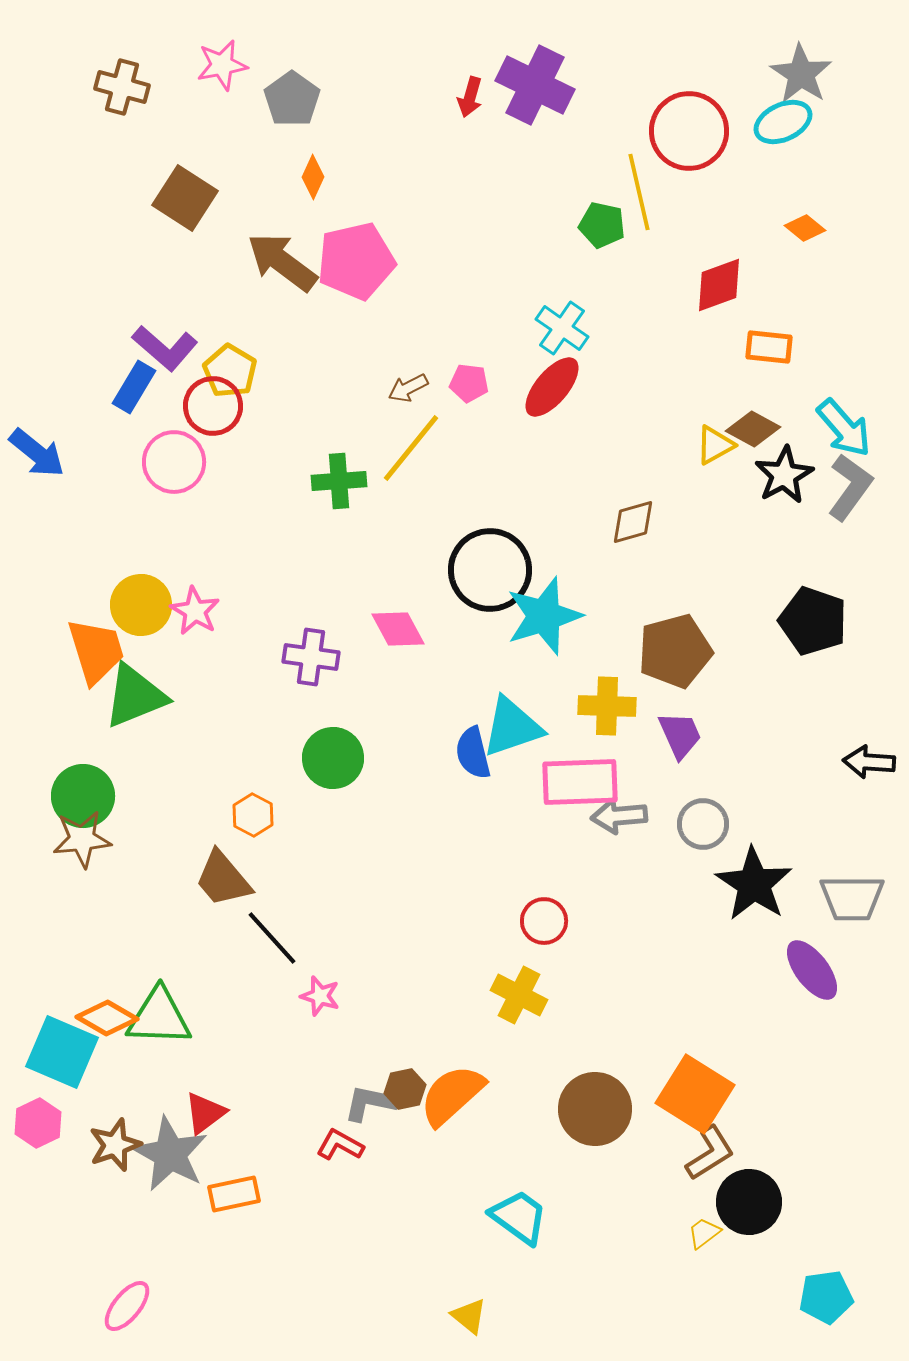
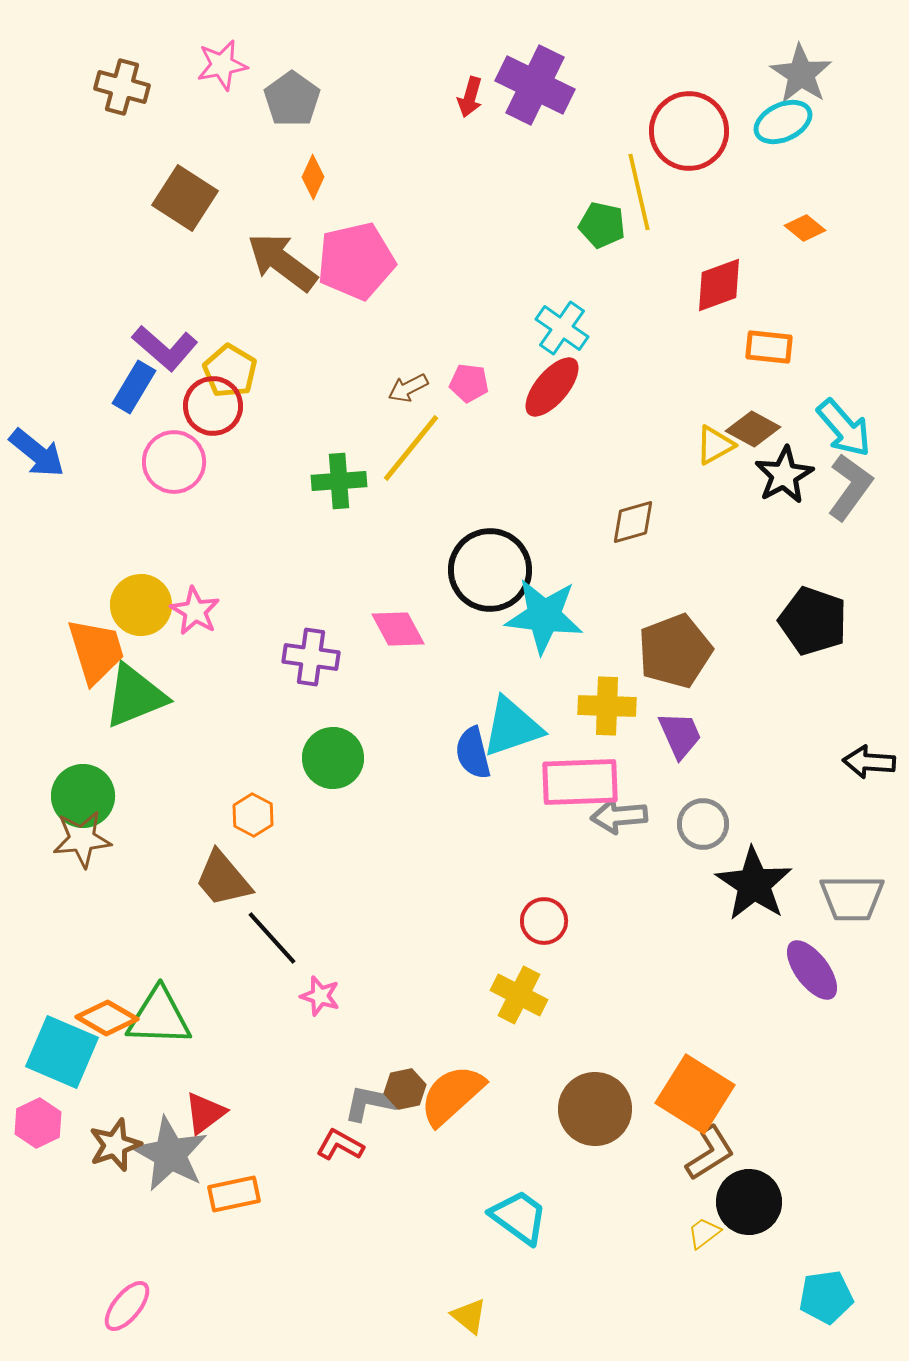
cyan star at (544, 616): rotated 24 degrees clockwise
brown pentagon at (675, 651): rotated 6 degrees counterclockwise
